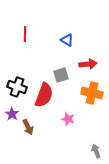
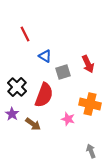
red line: rotated 28 degrees counterclockwise
blue triangle: moved 22 px left, 16 px down
red arrow: rotated 72 degrees clockwise
gray square: moved 2 px right, 3 px up
black cross: rotated 24 degrees clockwise
orange cross: moved 2 px left, 11 px down
brown arrow: moved 5 px right, 3 px up; rotated 28 degrees counterclockwise
gray arrow: moved 5 px left
